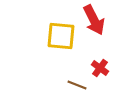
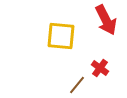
red arrow: moved 12 px right
brown line: rotated 72 degrees counterclockwise
